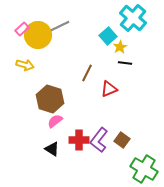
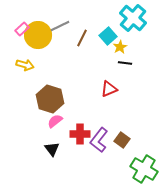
brown line: moved 5 px left, 35 px up
red cross: moved 1 px right, 6 px up
black triangle: rotated 21 degrees clockwise
